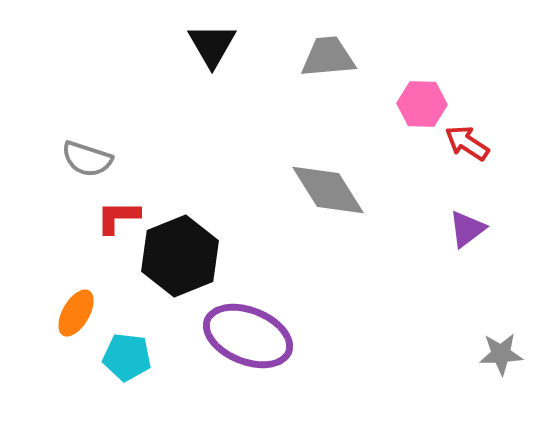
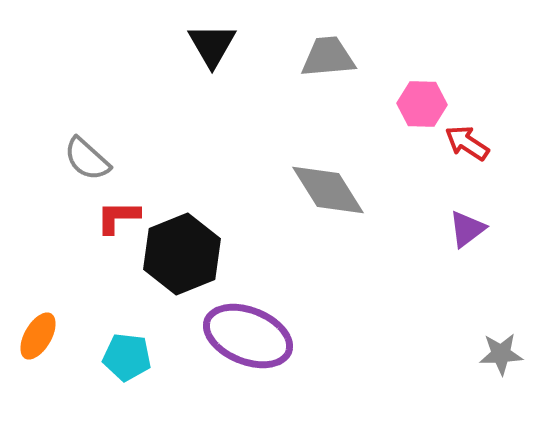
gray semicircle: rotated 24 degrees clockwise
black hexagon: moved 2 px right, 2 px up
orange ellipse: moved 38 px left, 23 px down
